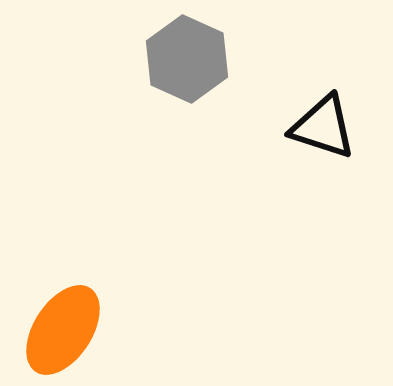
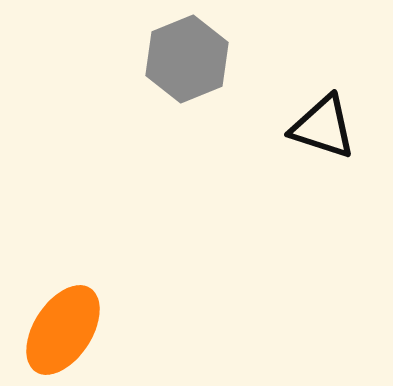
gray hexagon: rotated 14 degrees clockwise
